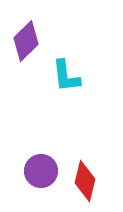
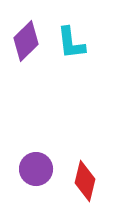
cyan L-shape: moved 5 px right, 33 px up
purple circle: moved 5 px left, 2 px up
